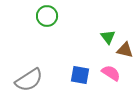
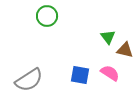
pink semicircle: moved 1 px left
